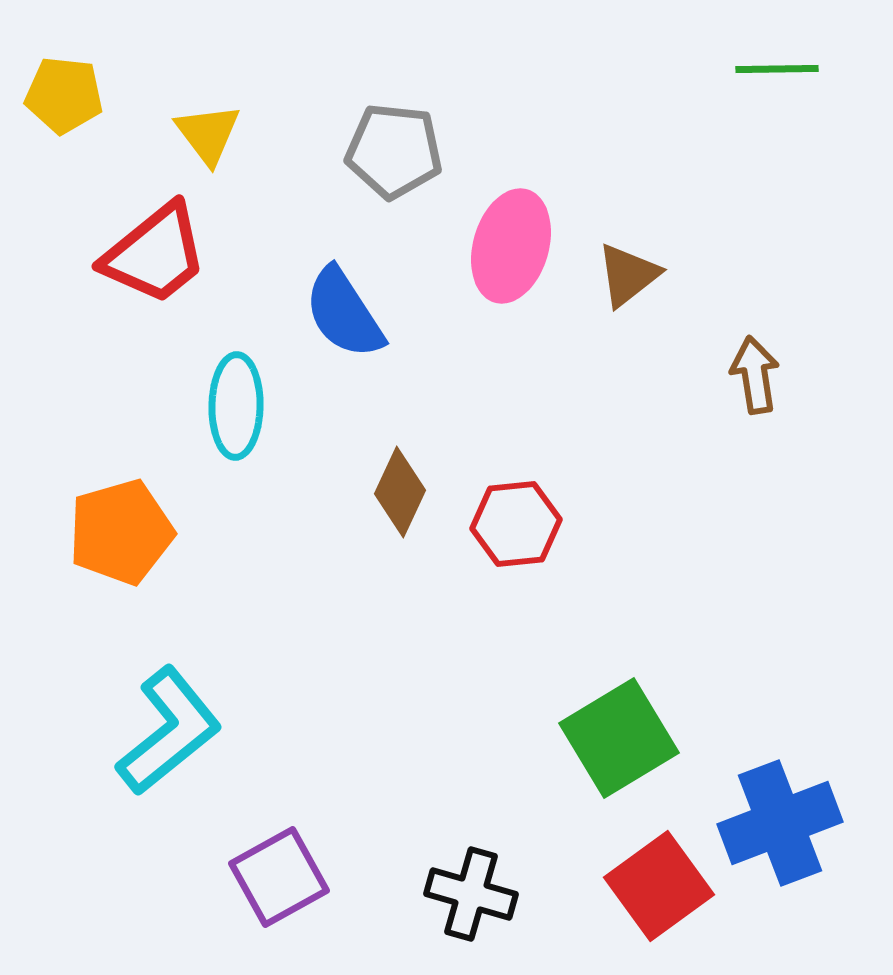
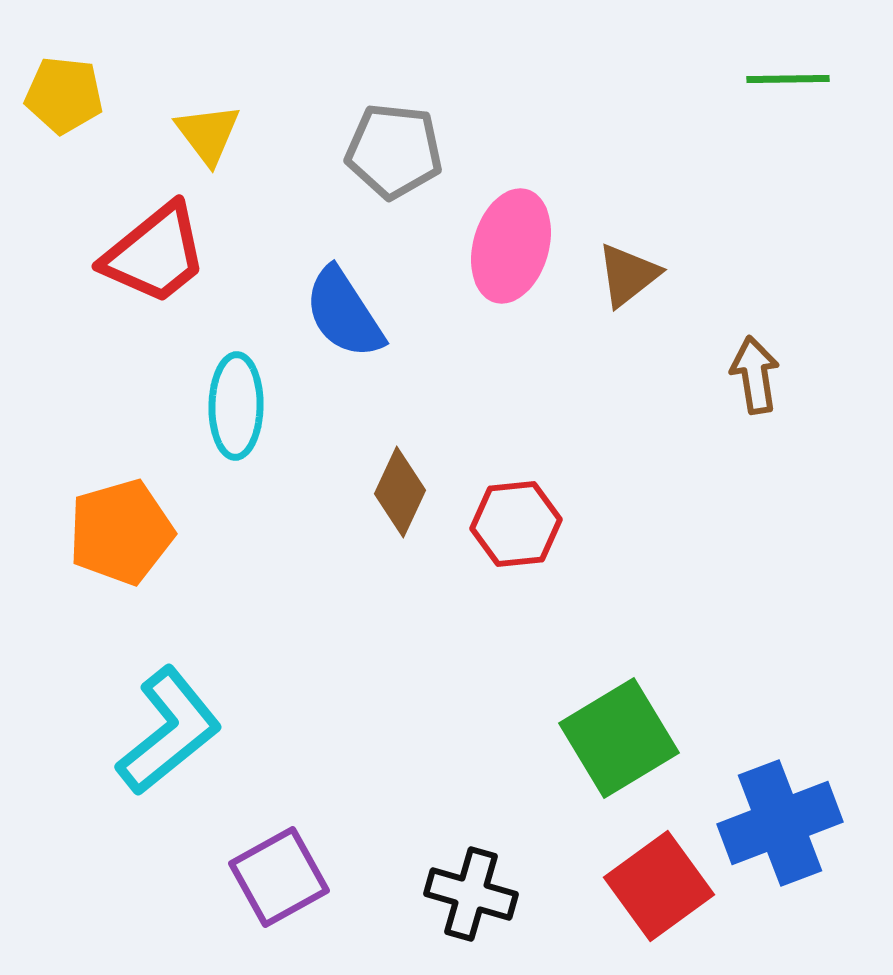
green line: moved 11 px right, 10 px down
